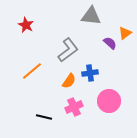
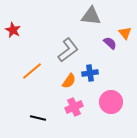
red star: moved 13 px left, 5 px down
orange triangle: rotated 32 degrees counterclockwise
pink circle: moved 2 px right, 1 px down
black line: moved 6 px left, 1 px down
